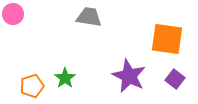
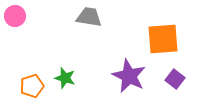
pink circle: moved 2 px right, 2 px down
orange square: moved 4 px left; rotated 12 degrees counterclockwise
green star: rotated 20 degrees counterclockwise
